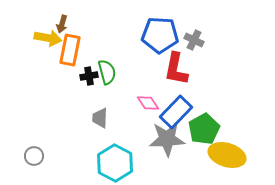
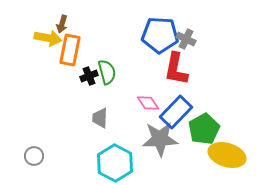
gray cross: moved 8 px left, 1 px up
black cross: rotated 12 degrees counterclockwise
gray star: moved 7 px left
